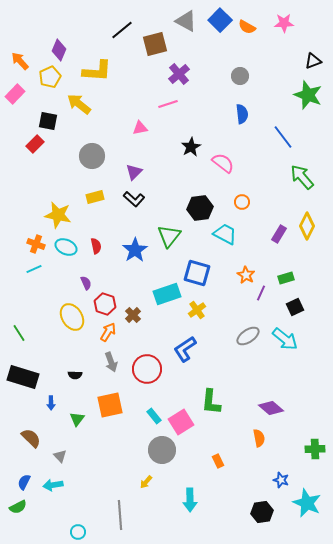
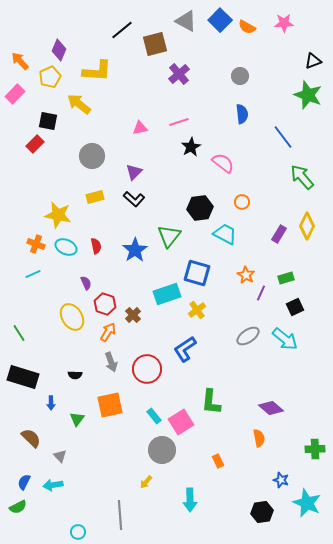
pink line at (168, 104): moved 11 px right, 18 px down
cyan line at (34, 269): moved 1 px left, 5 px down
